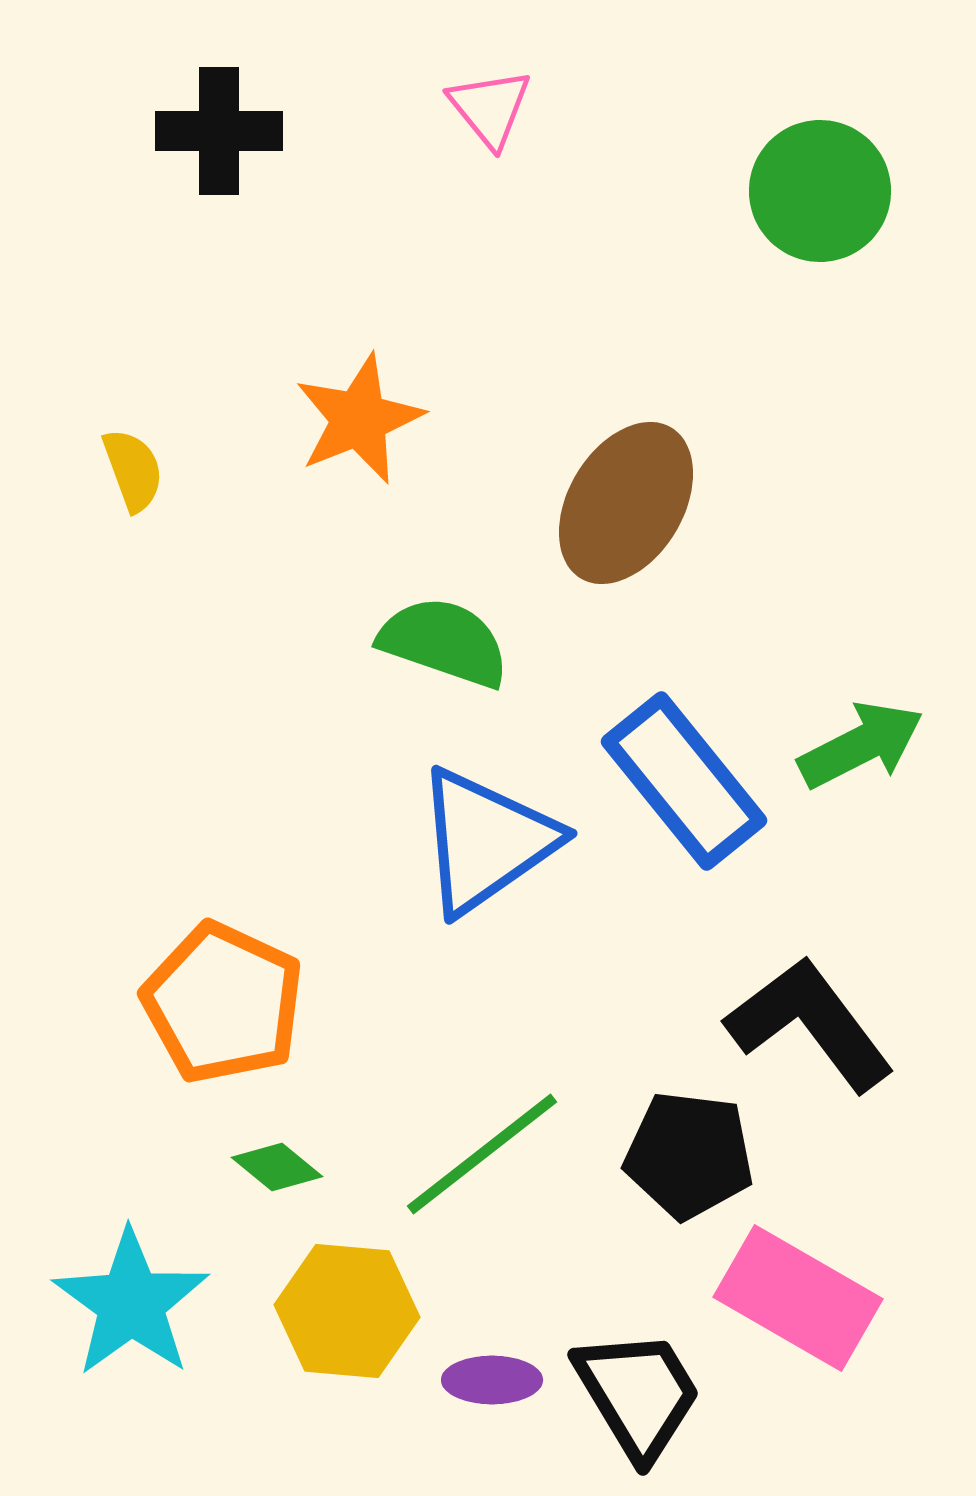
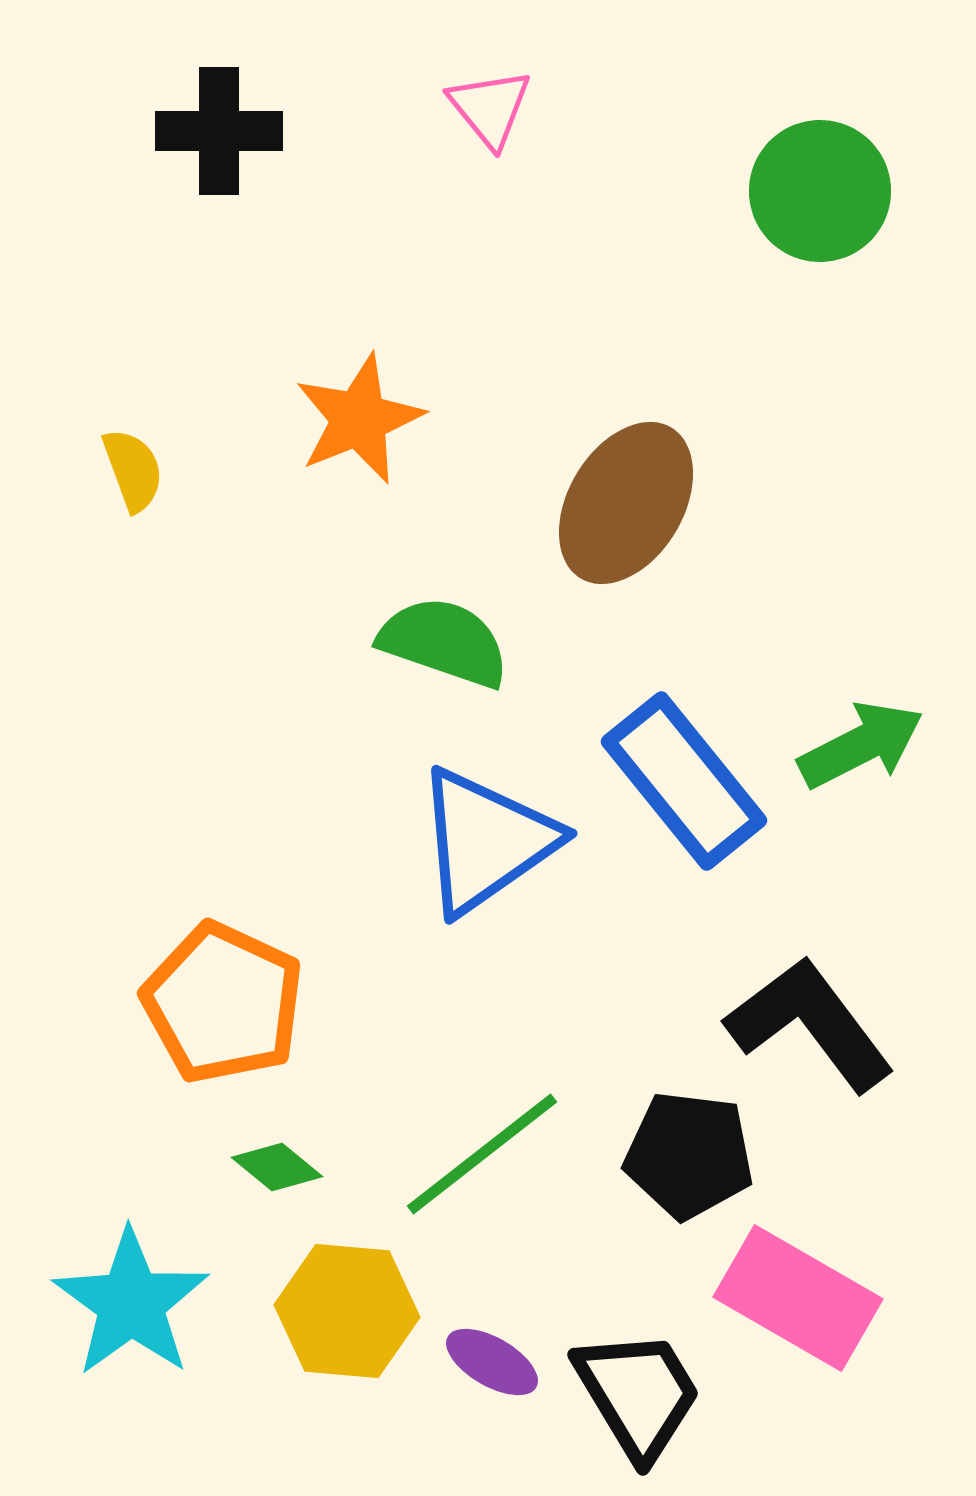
purple ellipse: moved 18 px up; rotated 30 degrees clockwise
